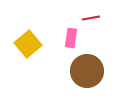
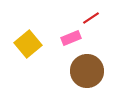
red line: rotated 24 degrees counterclockwise
pink rectangle: rotated 60 degrees clockwise
